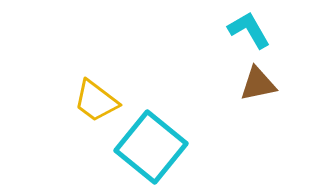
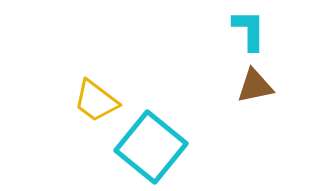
cyan L-shape: rotated 30 degrees clockwise
brown triangle: moved 3 px left, 2 px down
